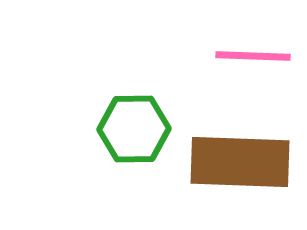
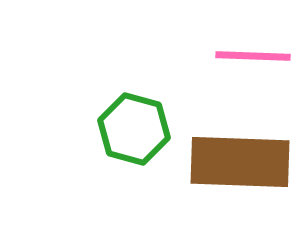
green hexagon: rotated 16 degrees clockwise
